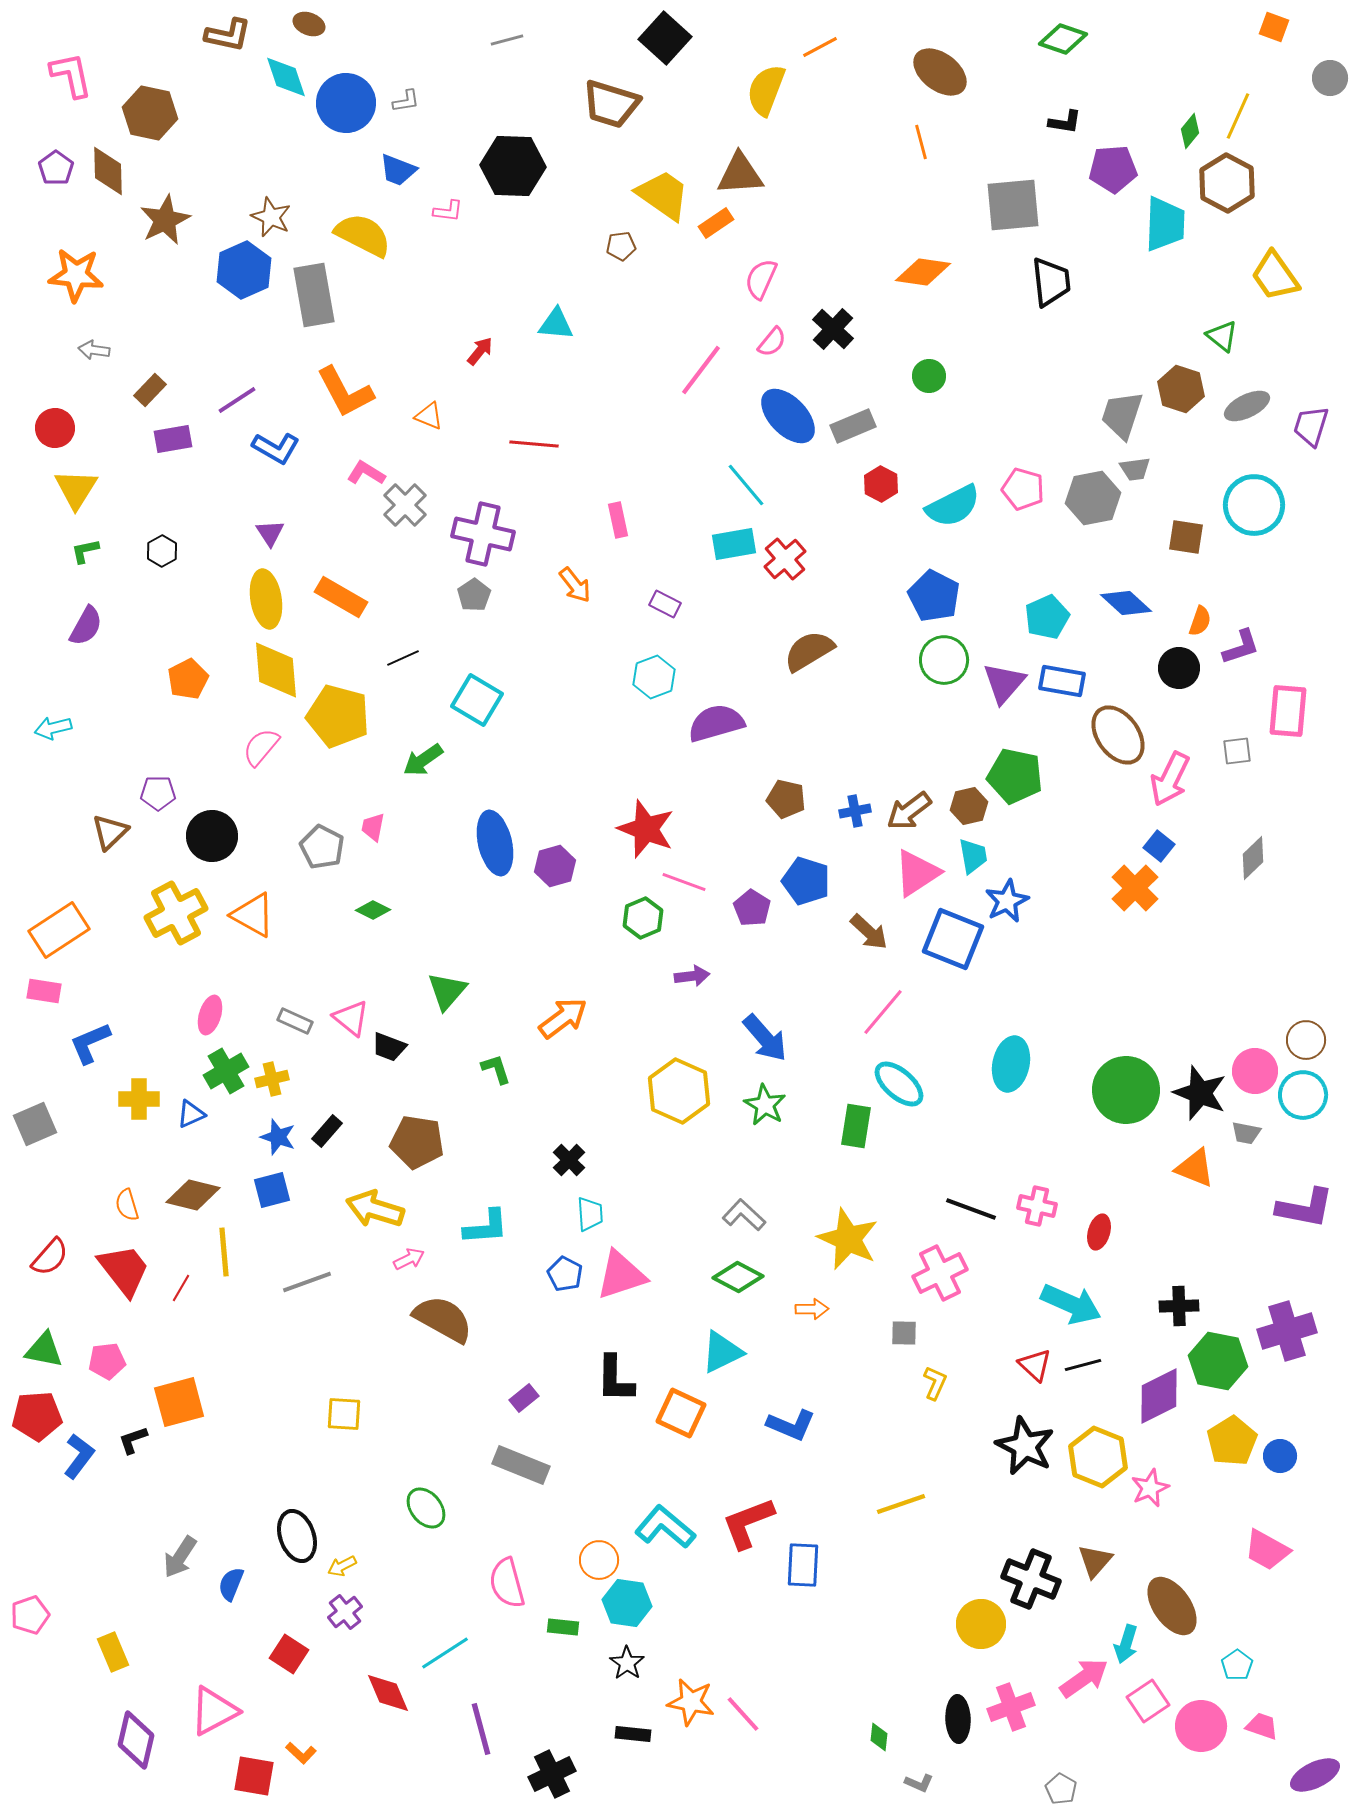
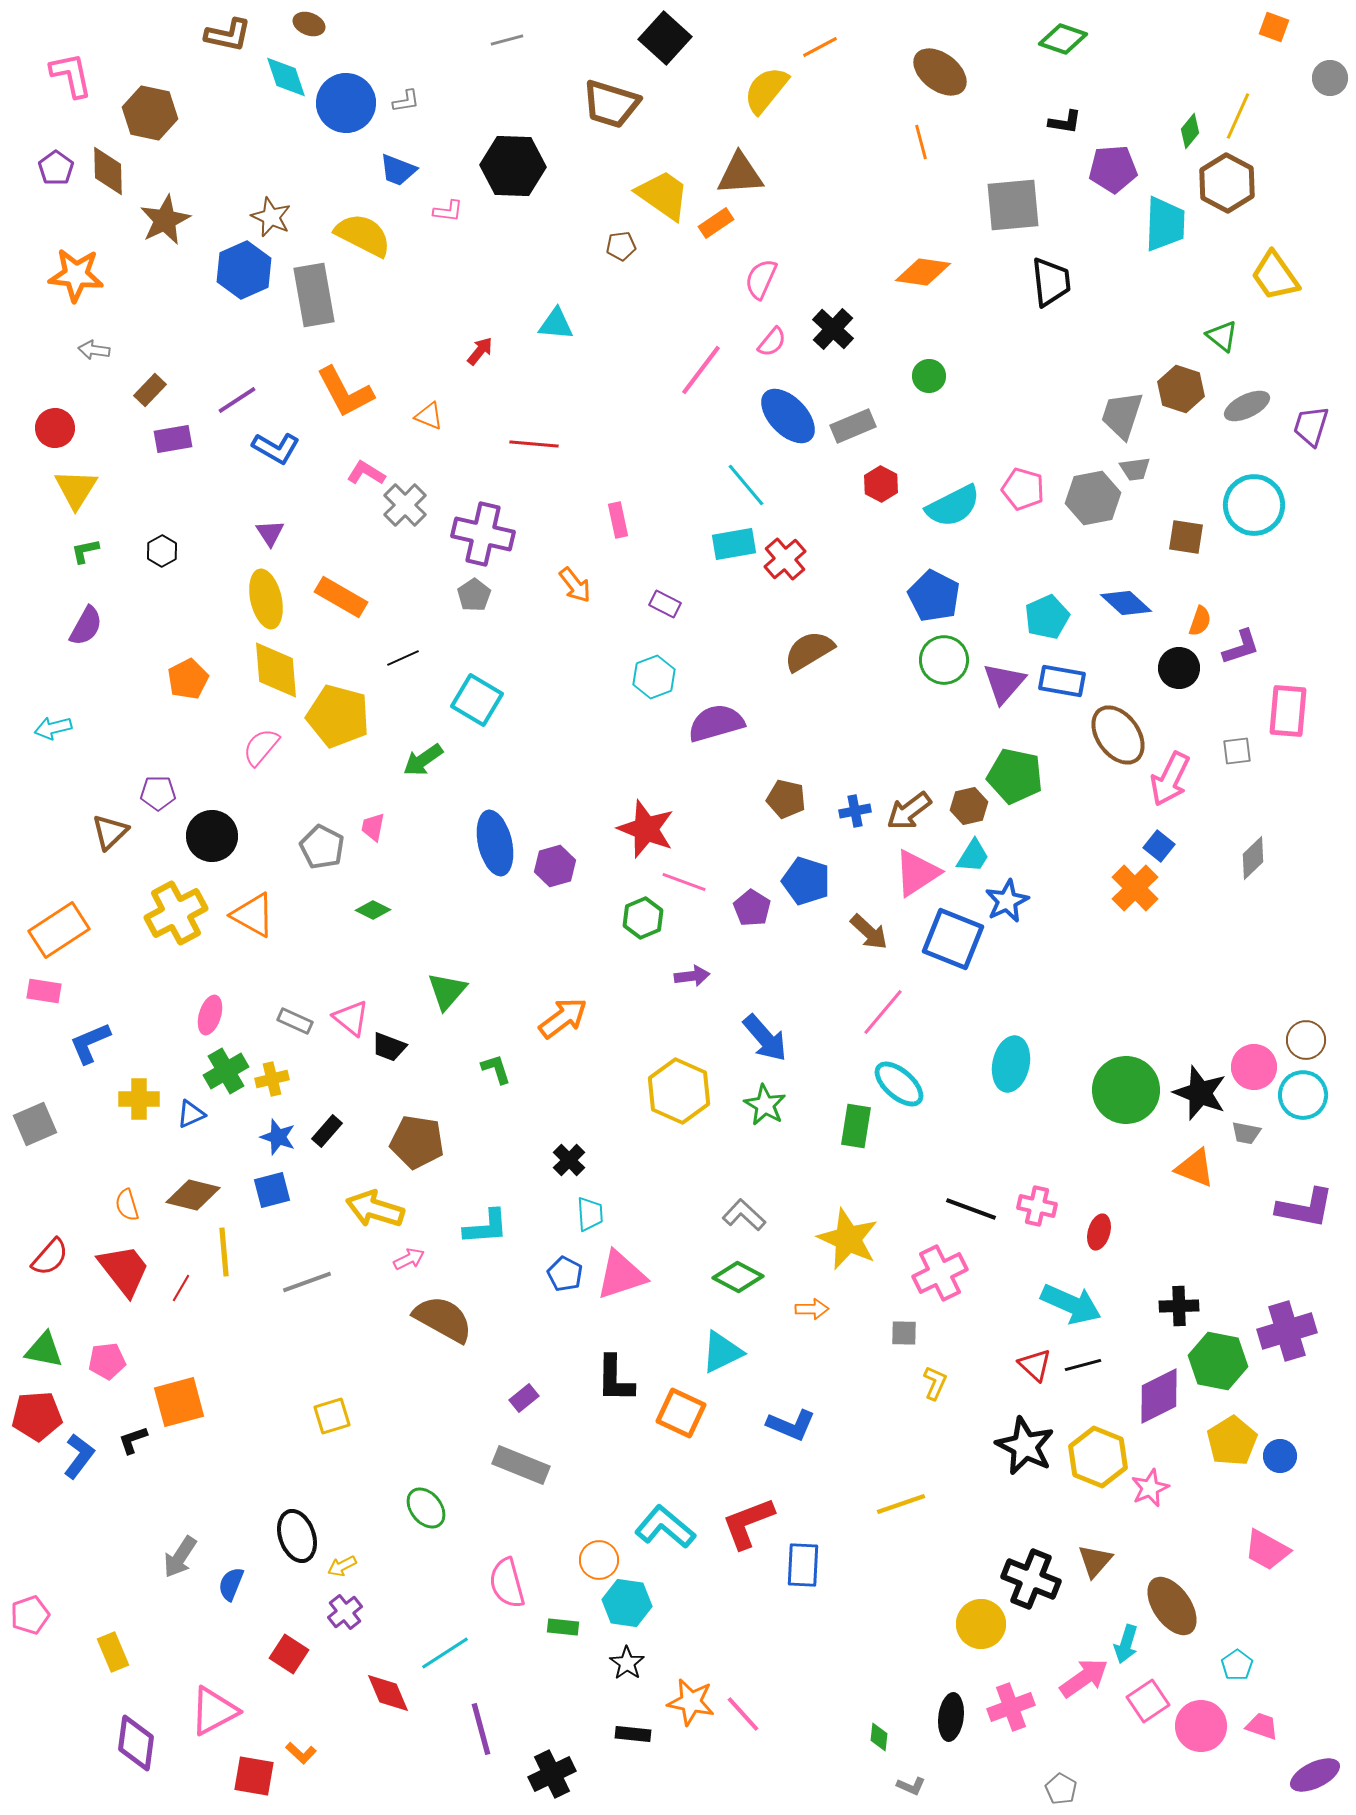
yellow semicircle at (766, 90): rotated 18 degrees clockwise
yellow ellipse at (266, 599): rotated 4 degrees counterclockwise
cyan trapezoid at (973, 856): rotated 42 degrees clockwise
pink circle at (1255, 1071): moved 1 px left, 4 px up
yellow square at (344, 1414): moved 12 px left, 2 px down; rotated 21 degrees counterclockwise
black ellipse at (958, 1719): moved 7 px left, 2 px up; rotated 9 degrees clockwise
purple diamond at (136, 1740): moved 3 px down; rotated 6 degrees counterclockwise
gray L-shape at (919, 1783): moved 8 px left, 3 px down
